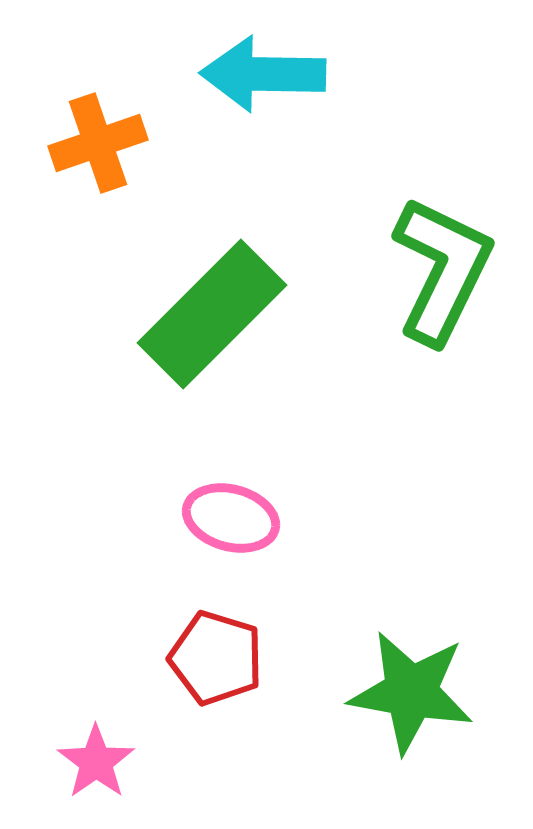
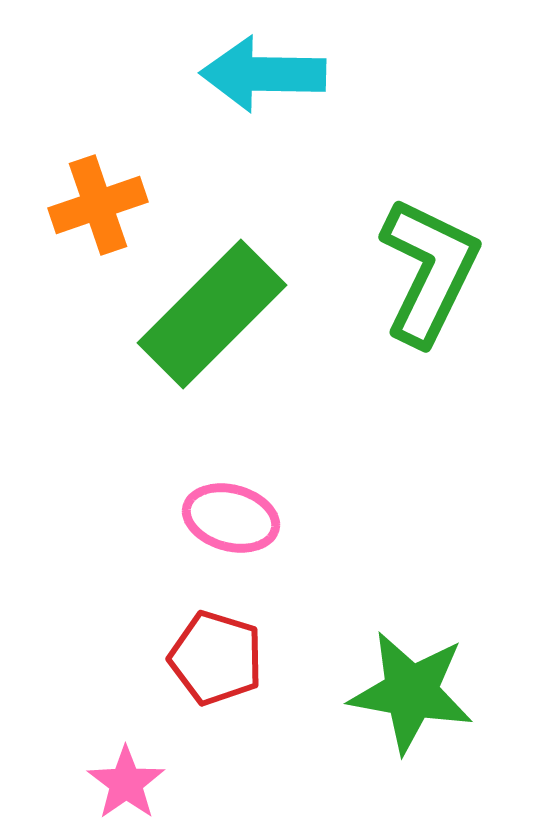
orange cross: moved 62 px down
green L-shape: moved 13 px left, 1 px down
pink star: moved 30 px right, 21 px down
